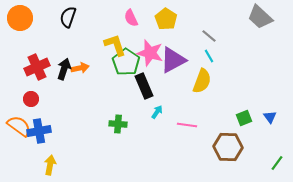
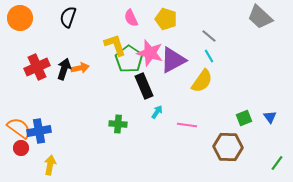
yellow pentagon: rotated 15 degrees counterclockwise
green pentagon: moved 3 px right, 3 px up
yellow semicircle: rotated 15 degrees clockwise
red circle: moved 10 px left, 49 px down
orange semicircle: moved 2 px down
